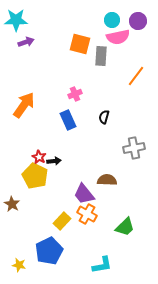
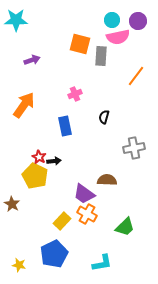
purple arrow: moved 6 px right, 18 px down
blue rectangle: moved 3 px left, 6 px down; rotated 12 degrees clockwise
purple trapezoid: rotated 15 degrees counterclockwise
blue pentagon: moved 5 px right, 3 px down
cyan L-shape: moved 2 px up
